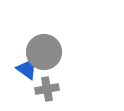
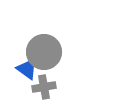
gray cross: moved 3 px left, 2 px up
